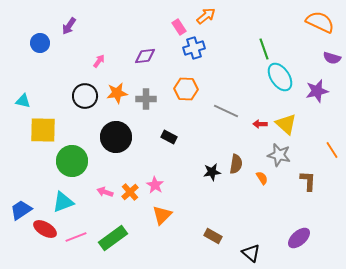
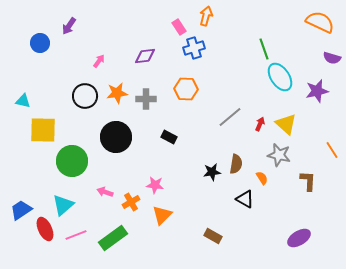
orange arrow at (206, 16): rotated 36 degrees counterclockwise
gray line at (226, 111): moved 4 px right, 6 px down; rotated 65 degrees counterclockwise
red arrow at (260, 124): rotated 112 degrees clockwise
pink star at (155, 185): rotated 24 degrees counterclockwise
orange cross at (130, 192): moved 1 px right, 10 px down; rotated 12 degrees clockwise
cyan triangle at (63, 202): moved 3 px down; rotated 20 degrees counterclockwise
red ellipse at (45, 229): rotated 35 degrees clockwise
pink line at (76, 237): moved 2 px up
purple ellipse at (299, 238): rotated 10 degrees clockwise
black triangle at (251, 253): moved 6 px left, 54 px up; rotated 12 degrees counterclockwise
